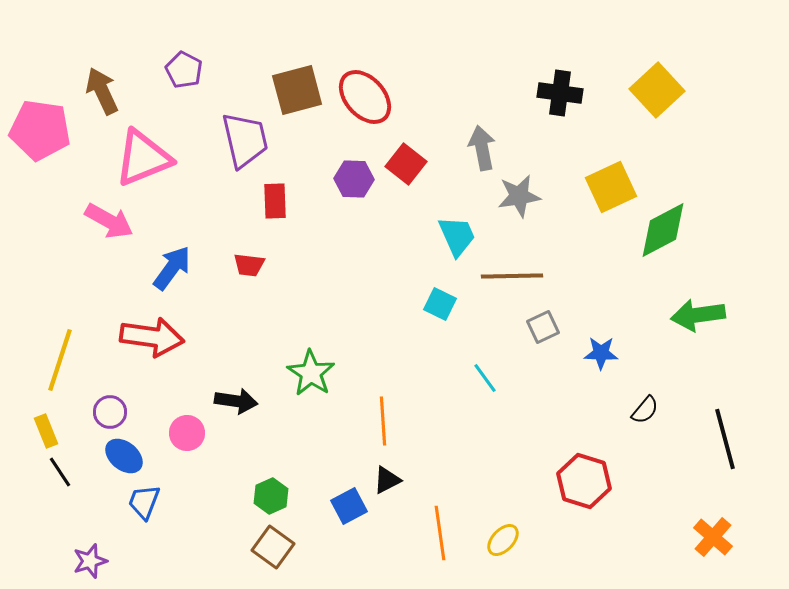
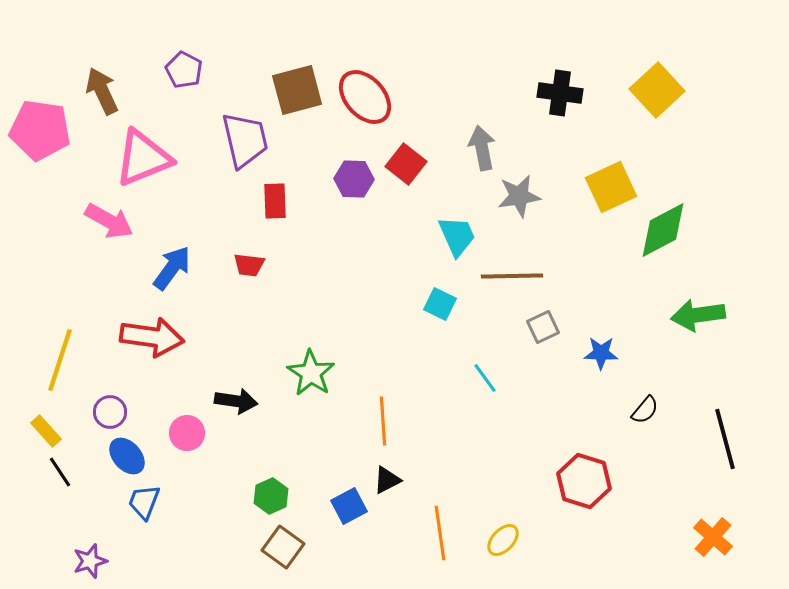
yellow rectangle at (46, 431): rotated 20 degrees counterclockwise
blue ellipse at (124, 456): moved 3 px right; rotated 9 degrees clockwise
brown square at (273, 547): moved 10 px right
